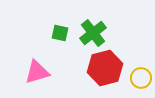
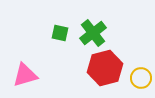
pink triangle: moved 12 px left, 3 px down
